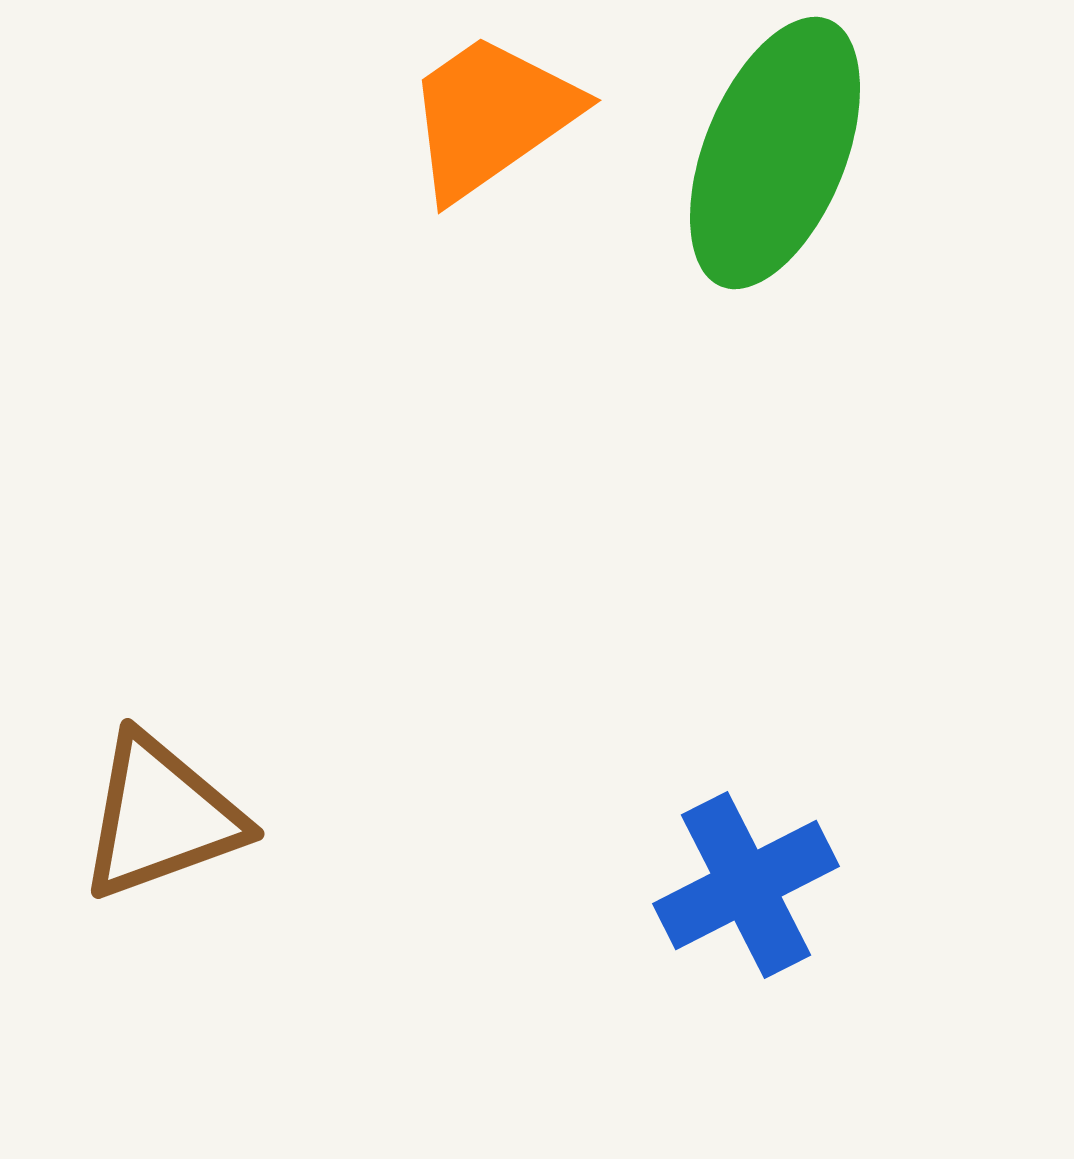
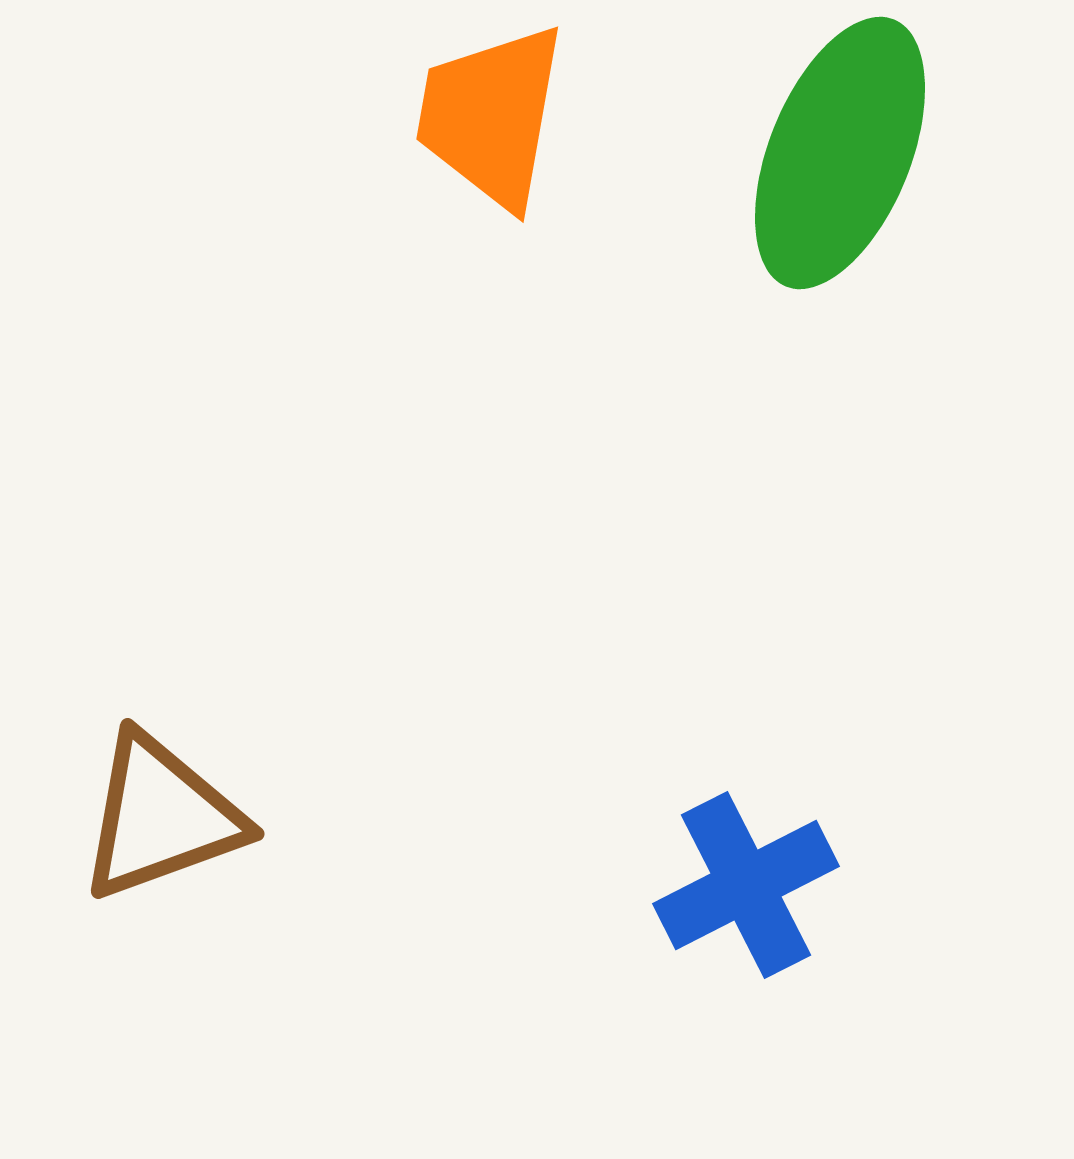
orange trapezoid: rotated 45 degrees counterclockwise
green ellipse: moved 65 px right
